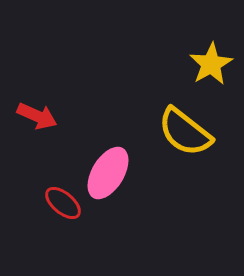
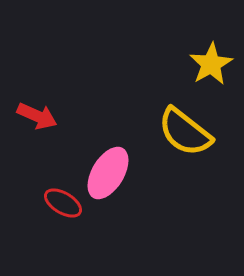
red ellipse: rotated 9 degrees counterclockwise
